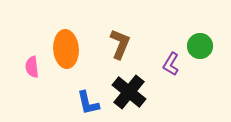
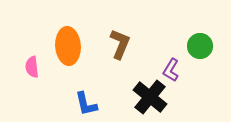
orange ellipse: moved 2 px right, 3 px up
purple L-shape: moved 6 px down
black cross: moved 21 px right, 5 px down
blue L-shape: moved 2 px left, 1 px down
